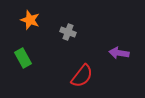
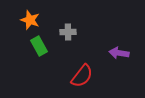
gray cross: rotated 21 degrees counterclockwise
green rectangle: moved 16 px right, 12 px up
